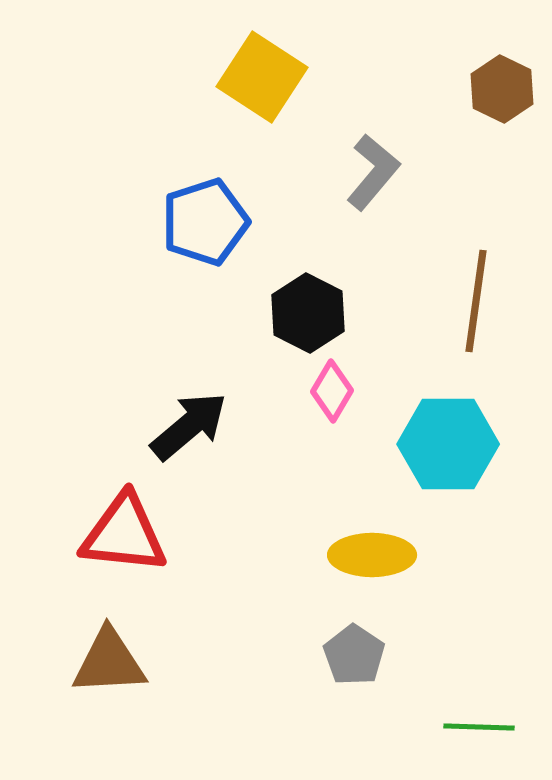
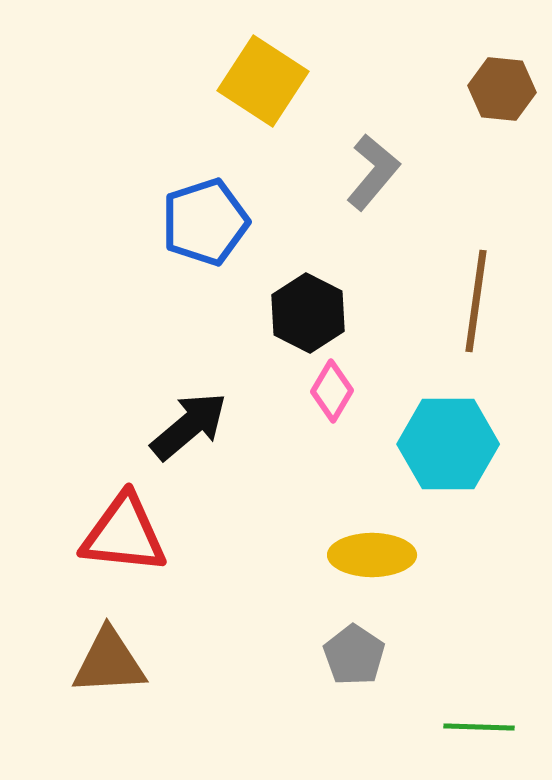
yellow square: moved 1 px right, 4 px down
brown hexagon: rotated 20 degrees counterclockwise
